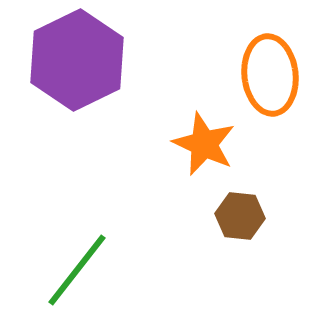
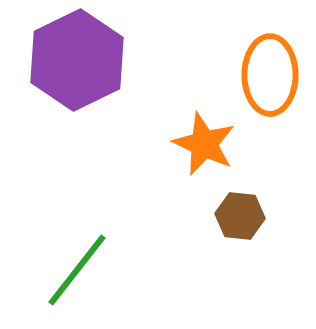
orange ellipse: rotated 6 degrees clockwise
